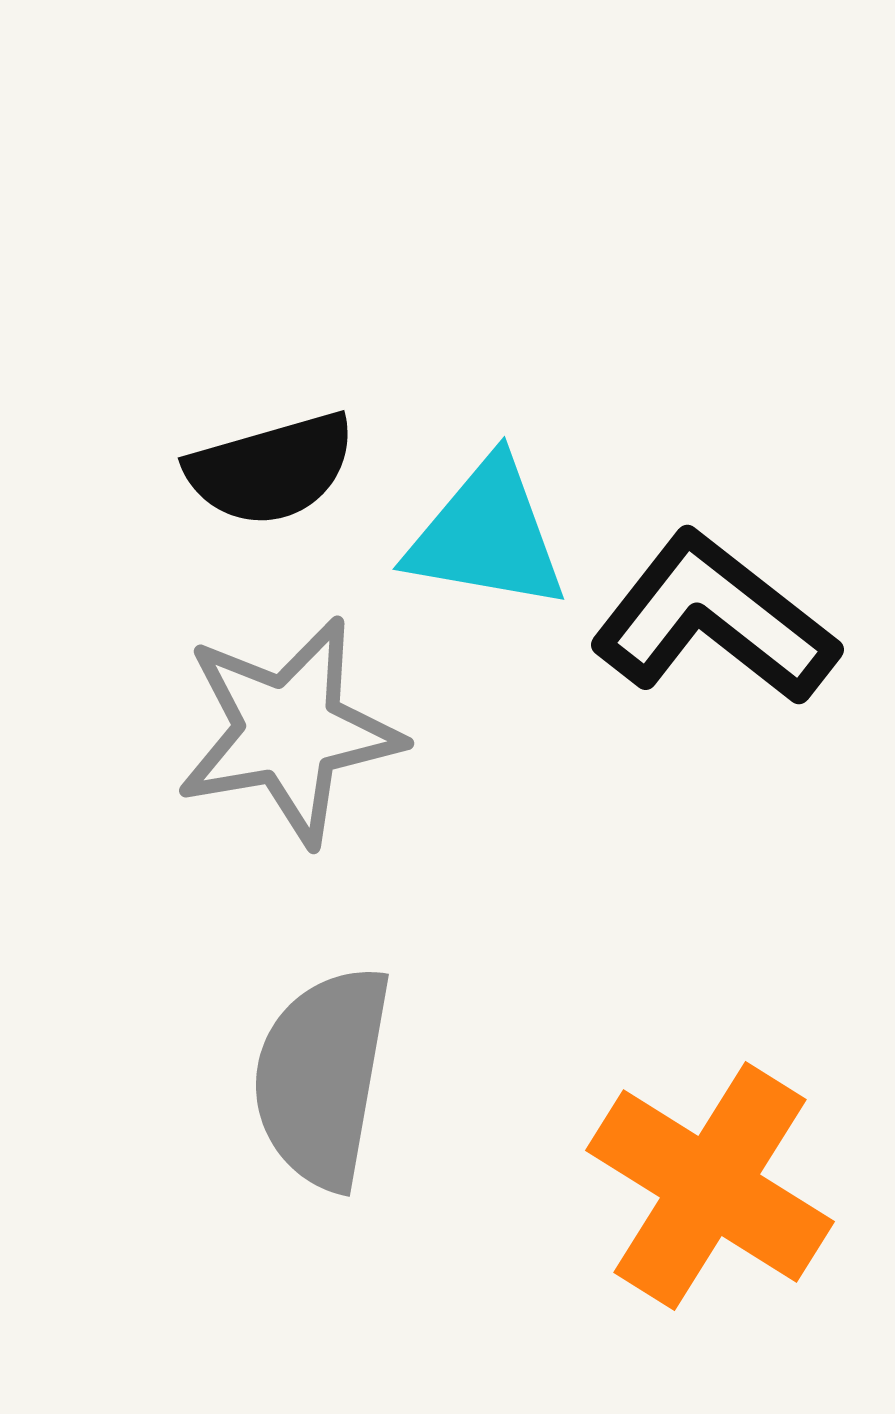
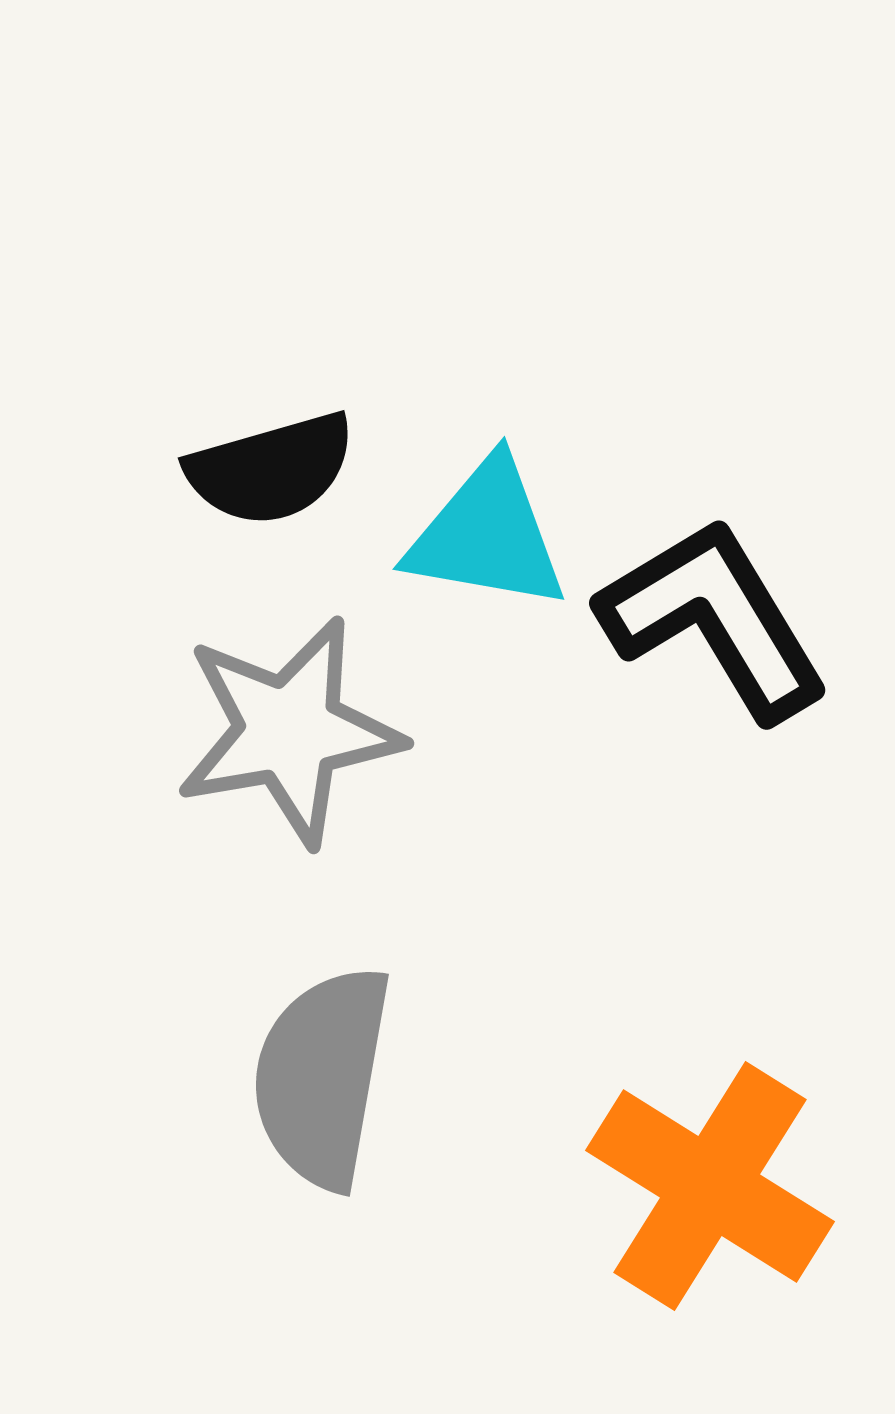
black L-shape: rotated 21 degrees clockwise
